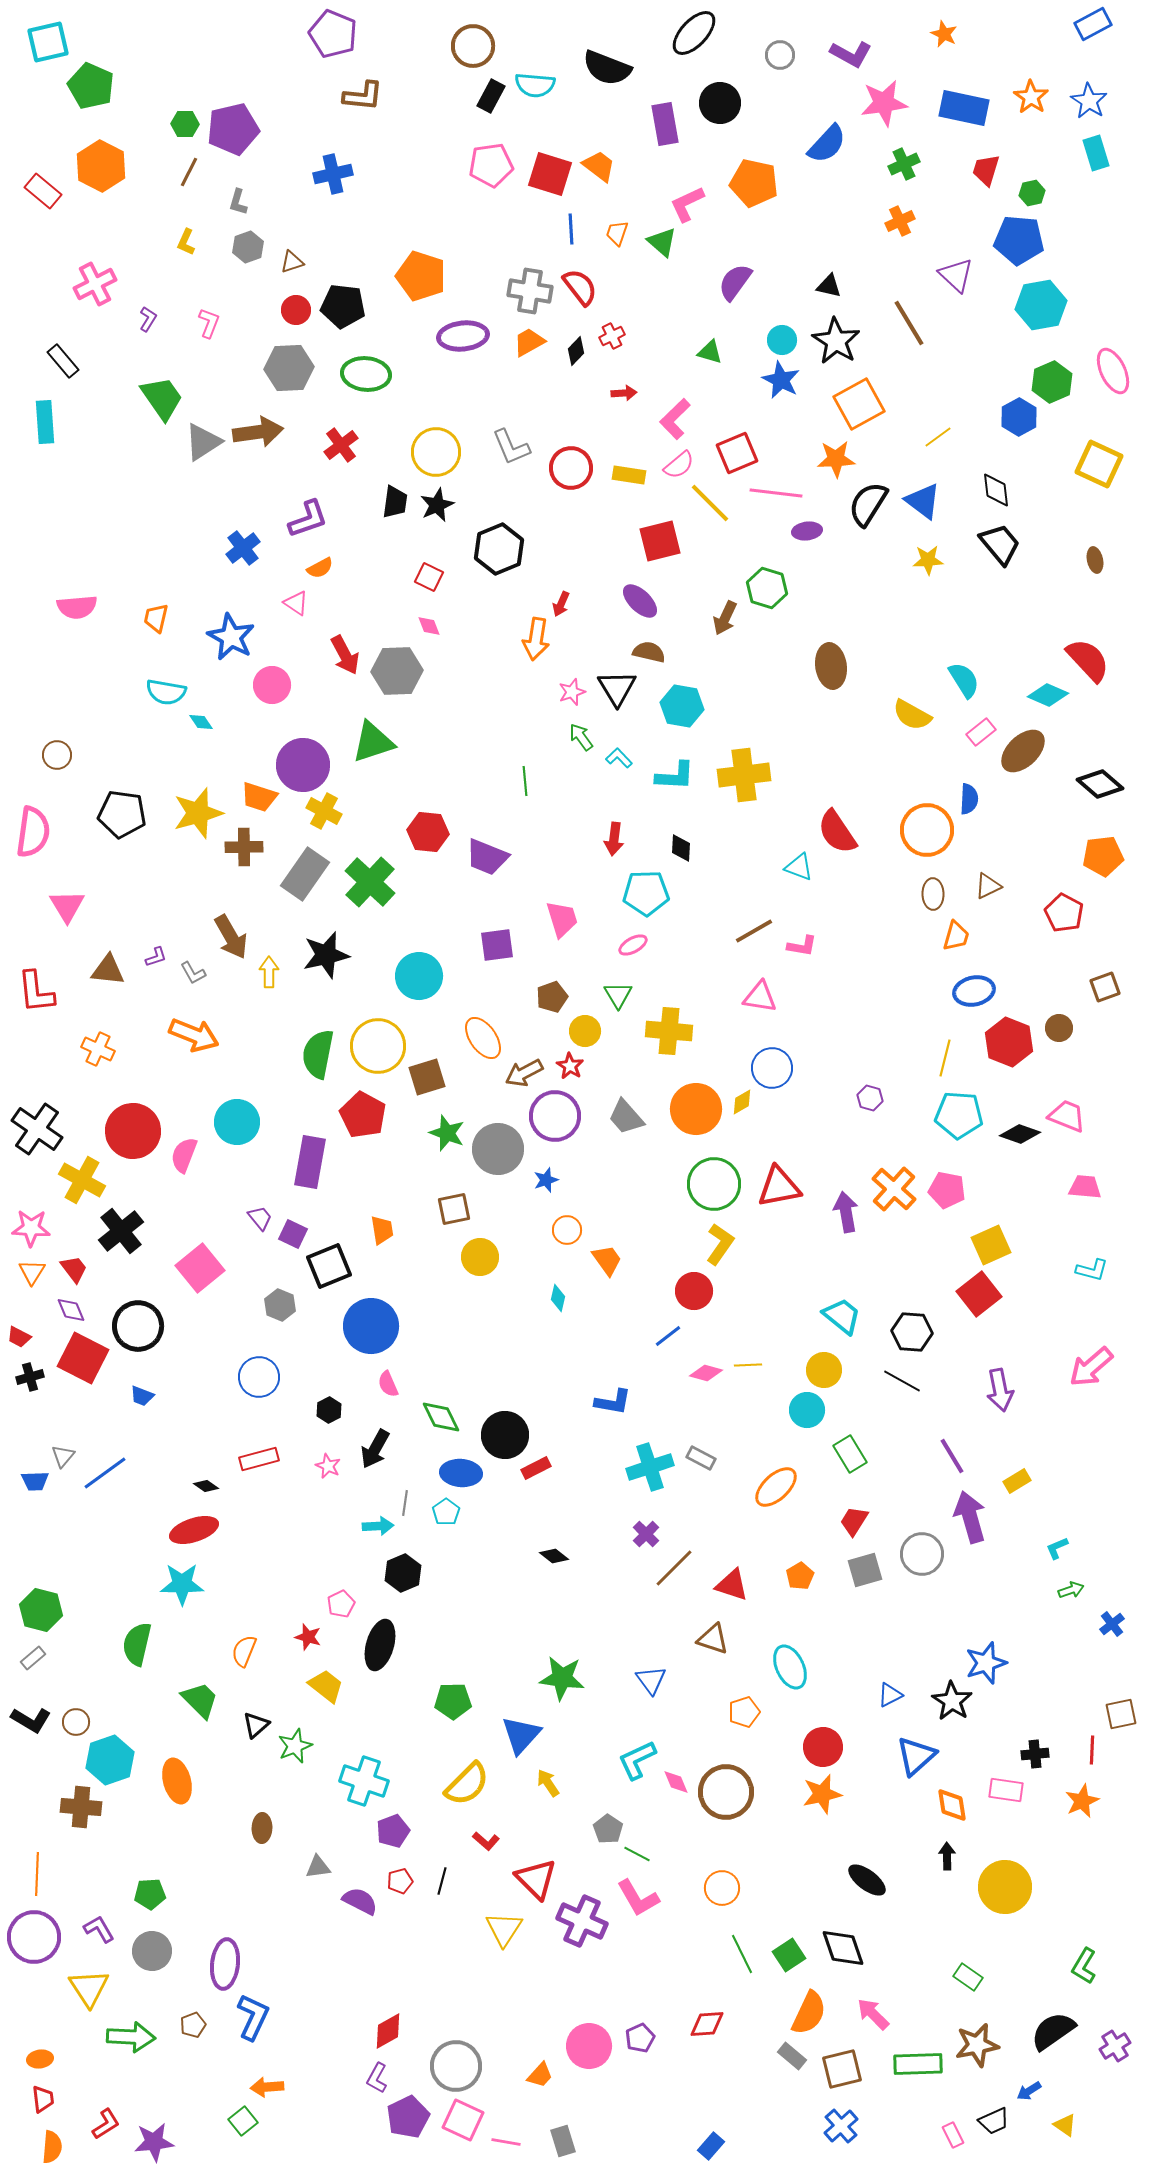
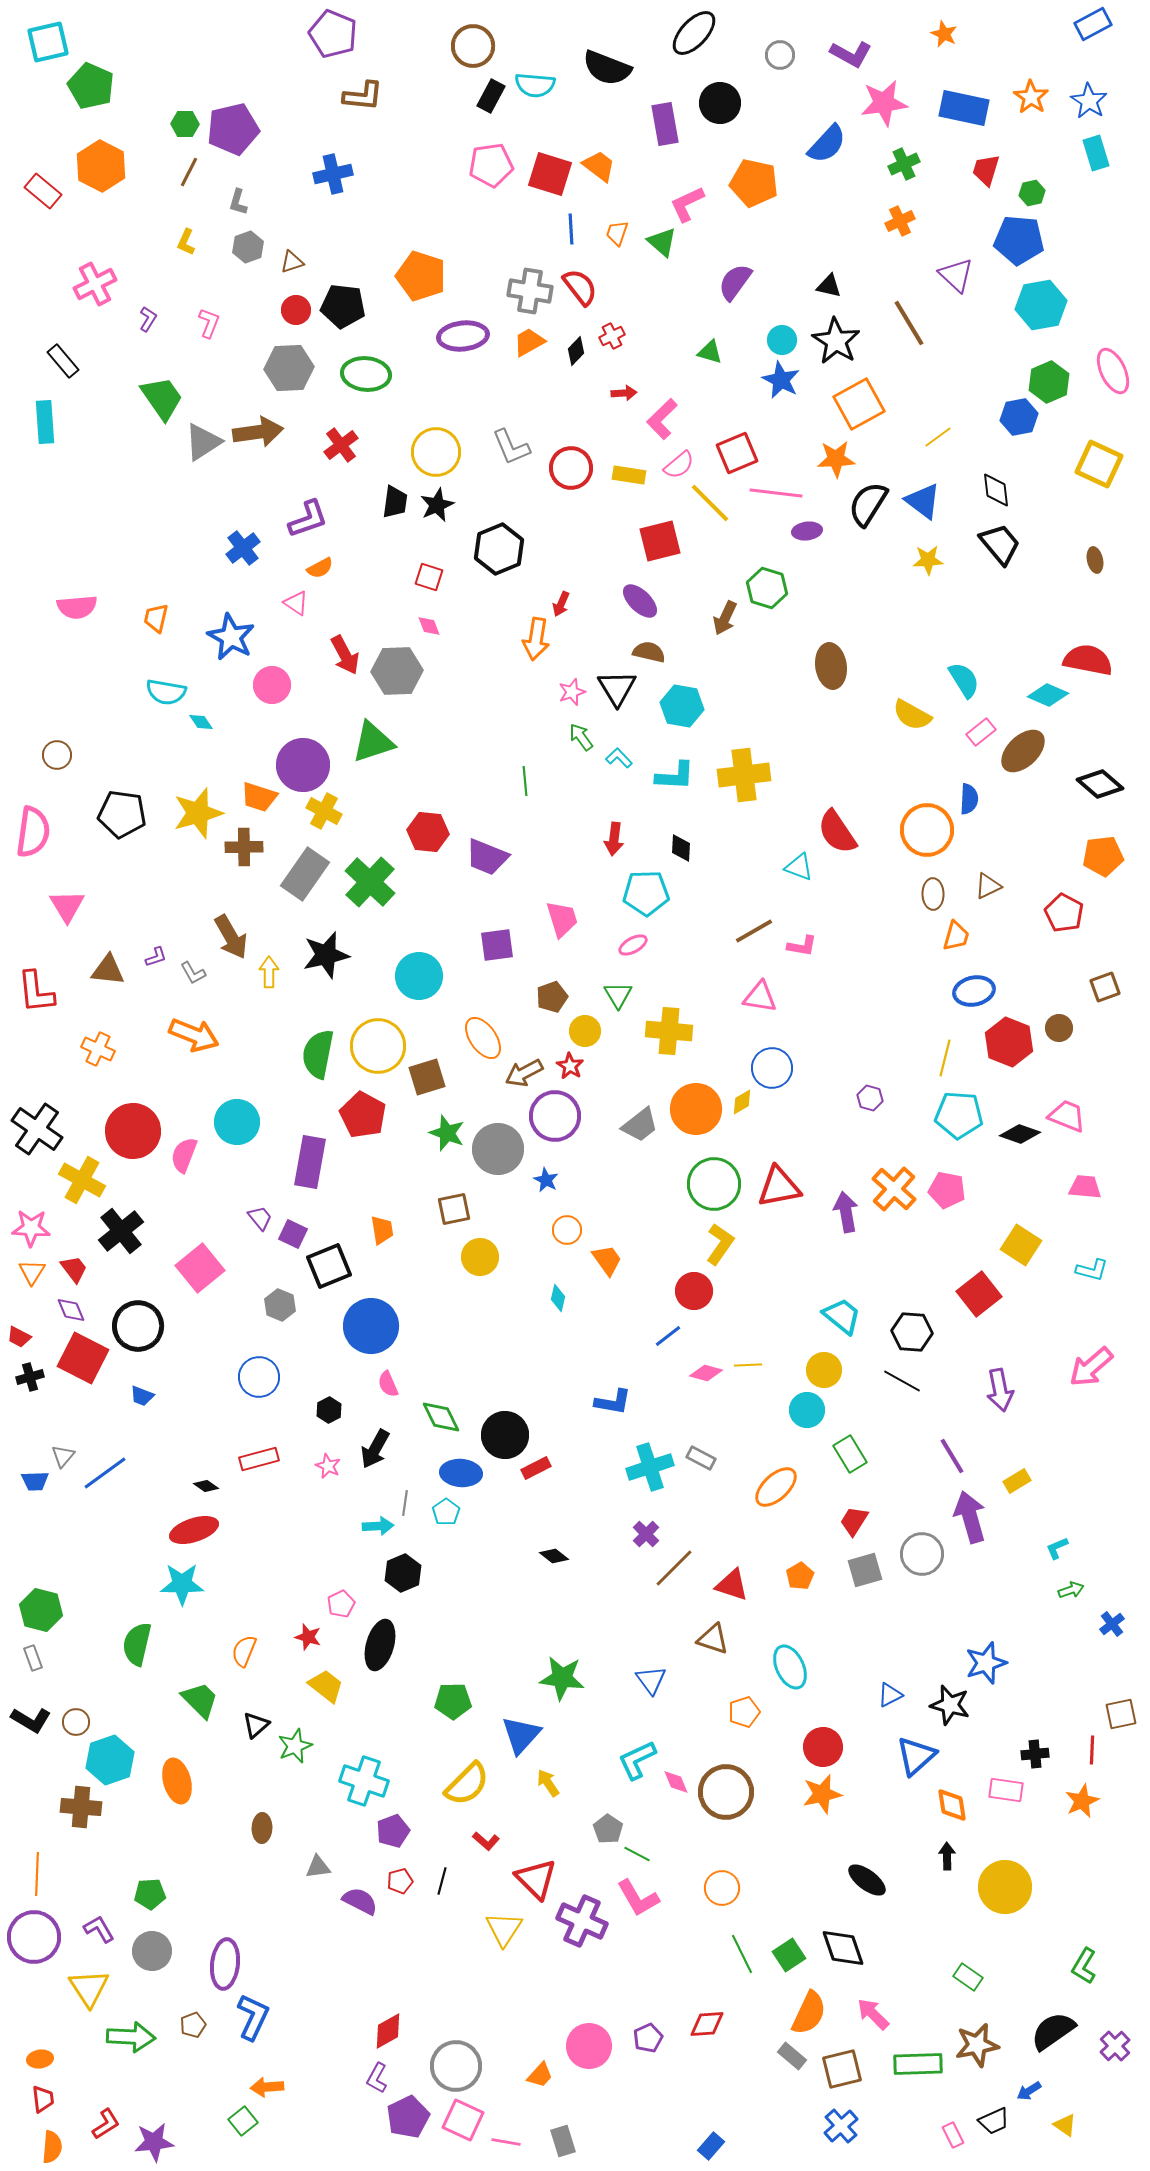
green hexagon at (1052, 382): moved 3 px left
blue hexagon at (1019, 417): rotated 18 degrees clockwise
pink L-shape at (675, 419): moved 13 px left
red square at (429, 577): rotated 8 degrees counterclockwise
red semicircle at (1088, 660): rotated 36 degrees counterclockwise
gray trapezoid at (626, 1117): moved 14 px right, 8 px down; rotated 87 degrees counterclockwise
blue star at (546, 1180): rotated 25 degrees counterclockwise
yellow square at (991, 1245): moved 30 px right; rotated 33 degrees counterclockwise
gray rectangle at (33, 1658): rotated 70 degrees counterclockwise
black star at (952, 1701): moved 2 px left, 4 px down; rotated 18 degrees counterclockwise
purple pentagon at (640, 2038): moved 8 px right
purple cross at (1115, 2046): rotated 12 degrees counterclockwise
